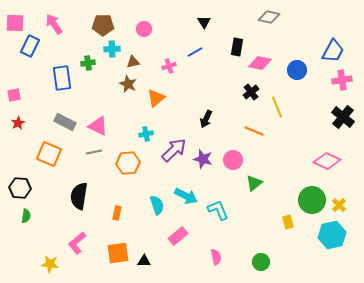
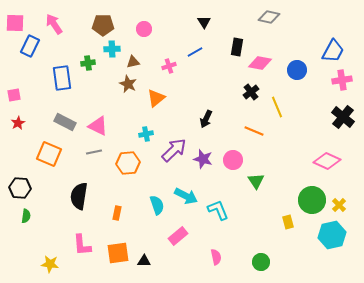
green triangle at (254, 183): moved 2 px right, 2 px up; rotated 24 degrees counterclockwise
pink L-shape at (77, 243): moved 5 px right, 2 px down; rotated 55 degrees counterclockwise
